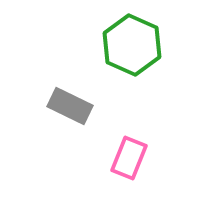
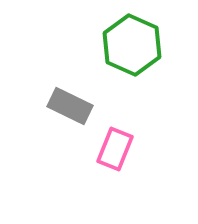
pink rectangle: moved 14 px left, 9 px up
